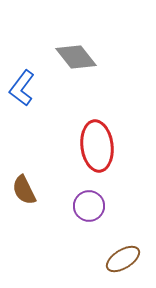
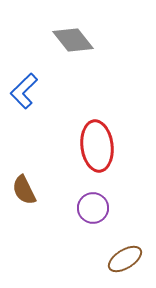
gray diamond: moved 3 px left, 17 px up
blue L-shape: moved 2 px right, 3 px down; rotated 9 degrees clockwise
purple circle: moved 4 px right, 2 px down
brown ellipse: moved 2 px right
